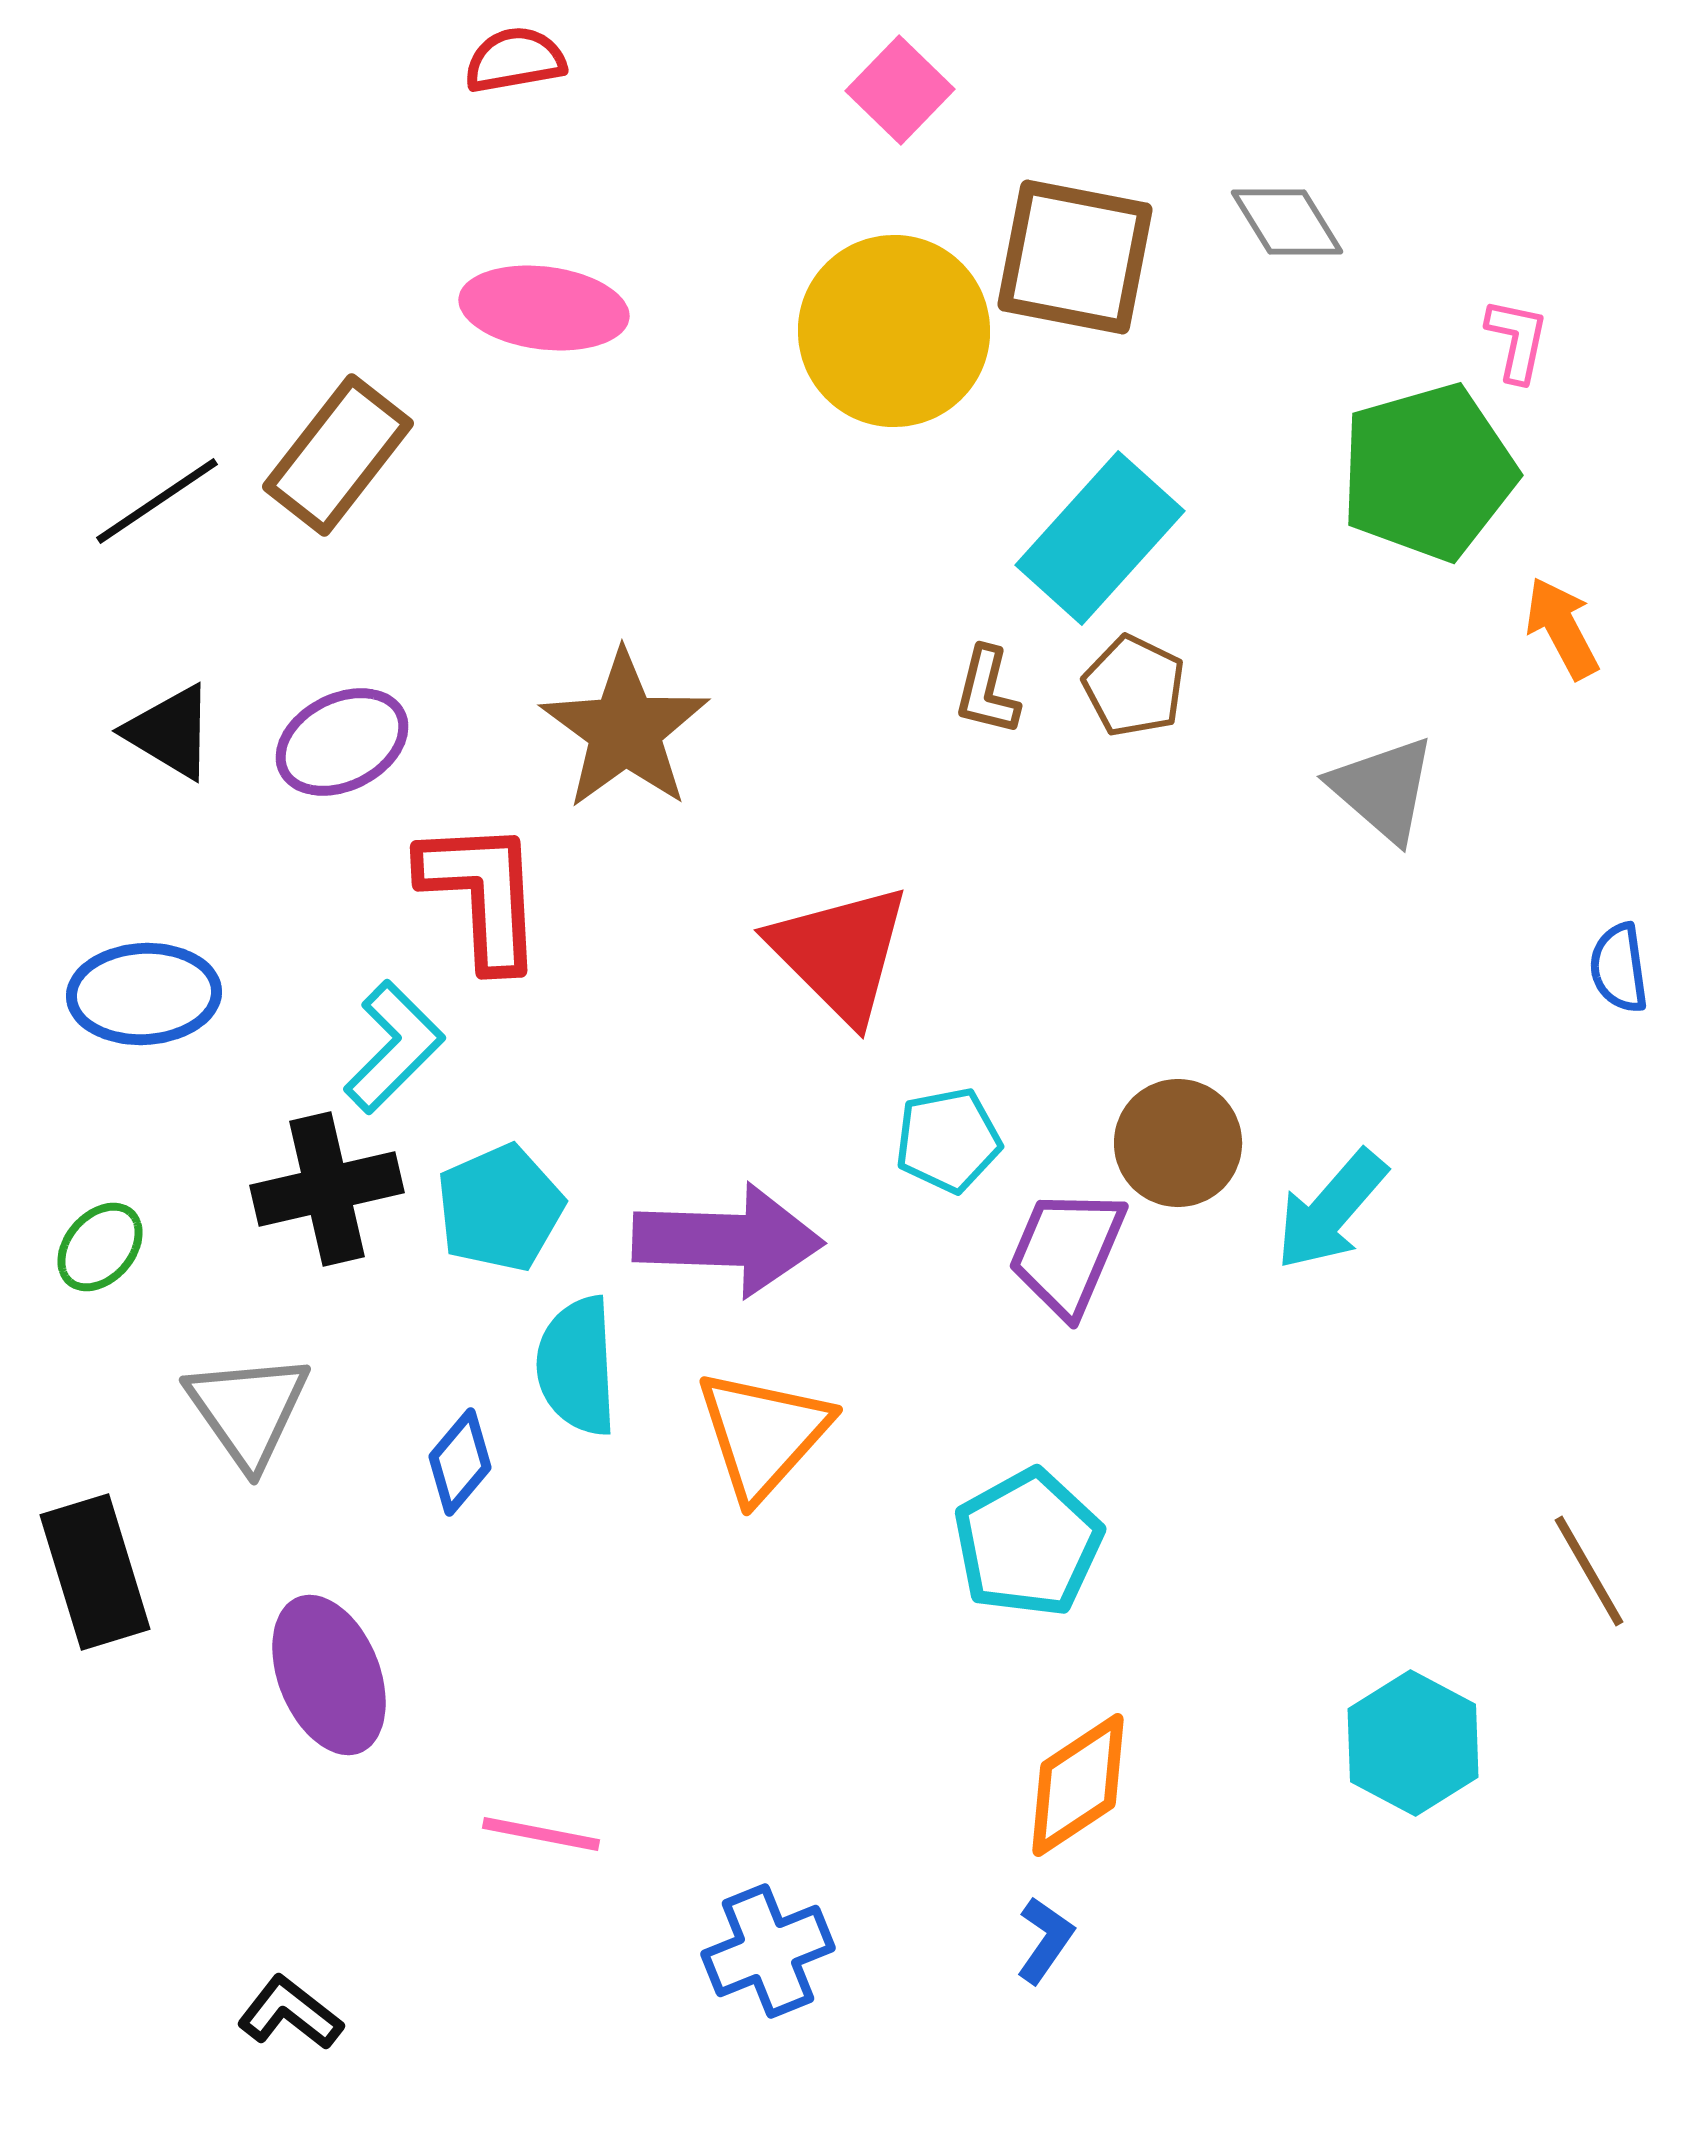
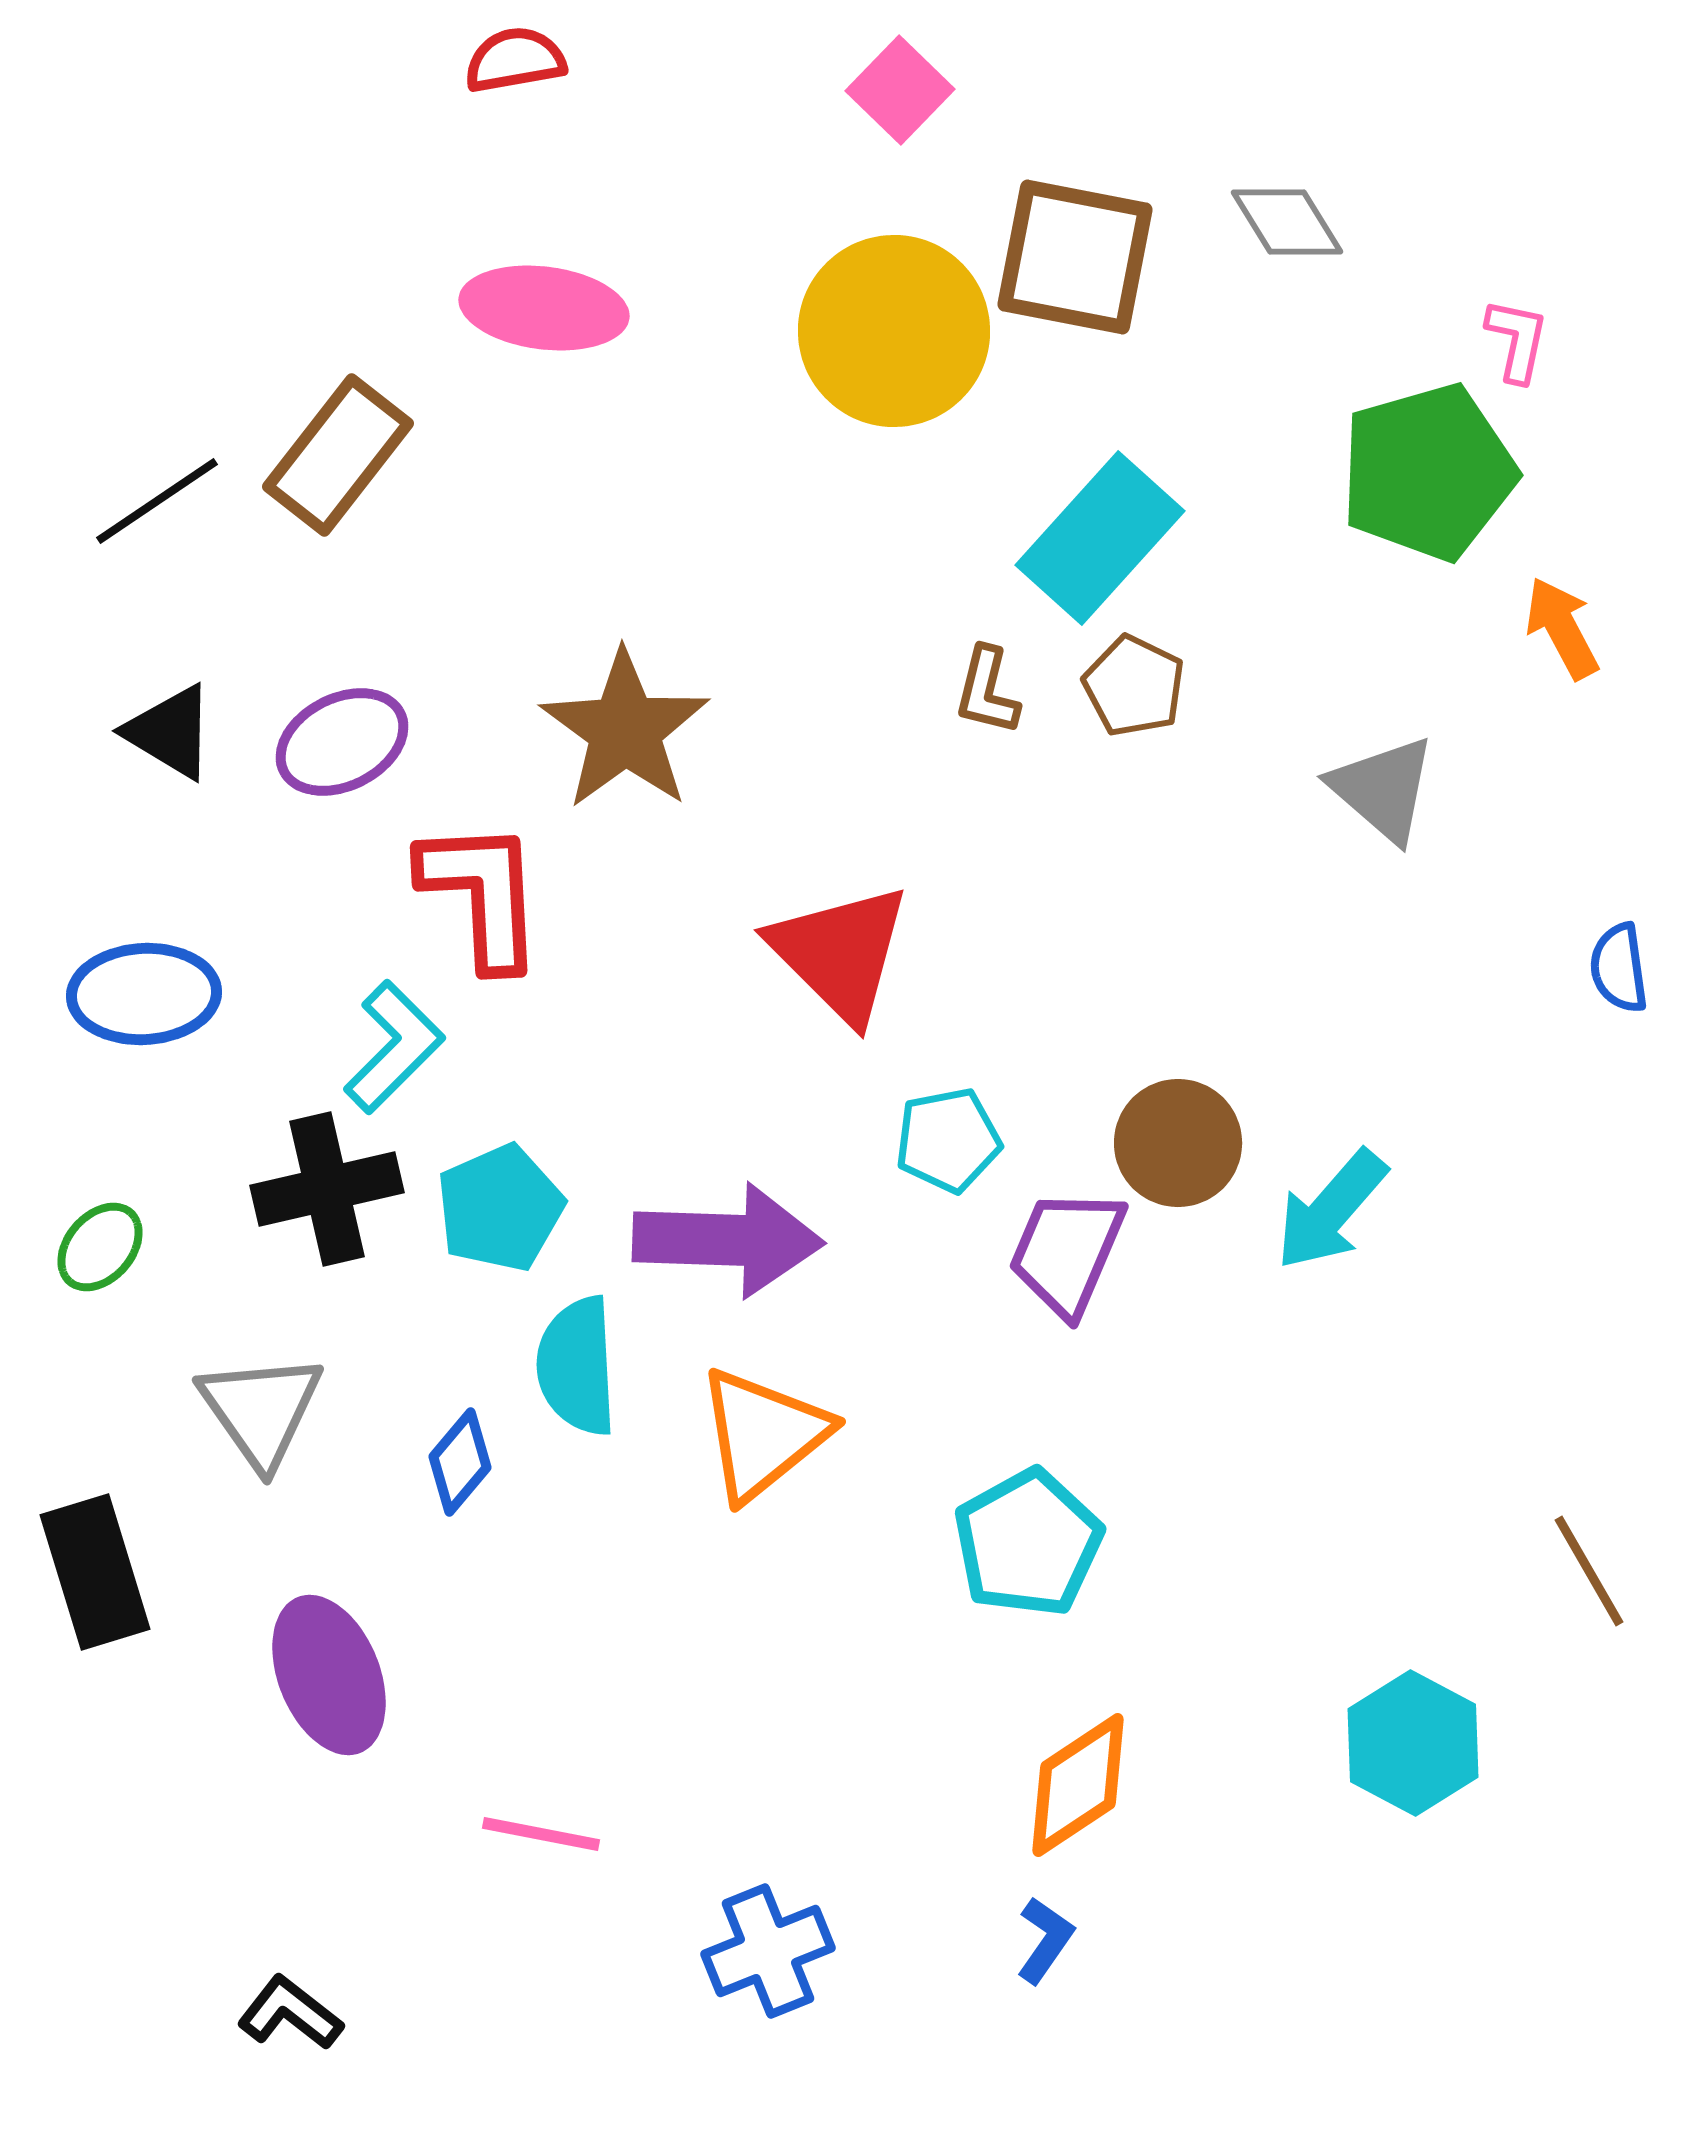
gray triangle at (248, 1410): moved 13 px right
orange triangle at (763, 1434): rotated 9 degrees clockwise
